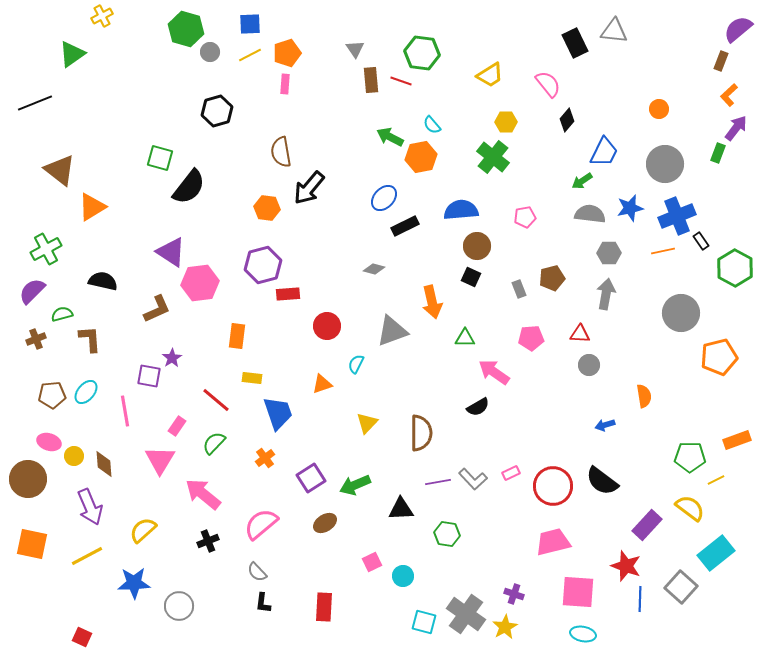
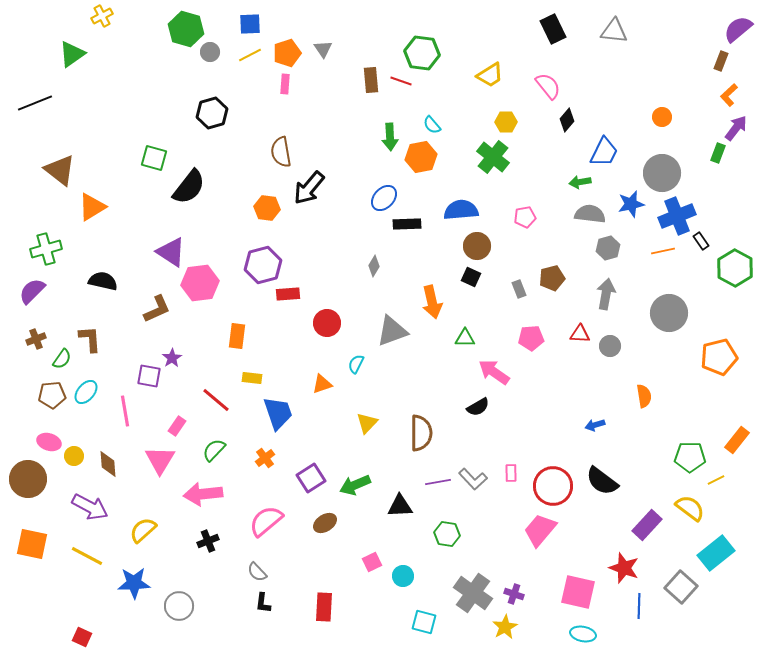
black rectangle at (575, 43): moved 22 px left, 14 px up
gray triangle at (355, 49): moved 32 px left
pink semicircle at (548, 84): moved 2 px down
orange circle at (659, 109): moved 3 px right, 8 px down
black hexagon at (217, 111): moved 5 px left, 2 px down
green arrow at (390, 137): rotated 120 degrees counterclockwise
green square at (160, 158): moved 6 px left
gray circle at (665, 164): moved 3 px left, 9 px down
green arrow at (582, 181): moved 2 px left, 1 px down; rotated 25 degrees clockwise
blue star at (630, 208): moved 1 px right, 4 px up
black rectangle at (405, 226): moved 2 px right, 2 px up; rotated 24 degrees clockwise
green cross at (46, 249): rotated 12 degrees clockwise
gray hexagon at (609, 253): moved 1 px left, 5 px up; rotated 15 degrees counterclockwise
gray diamond at (374, 269): moved 3 px up; rotated 75 degrees counterclockwise
gray circle at (681, 313): moved 12 px left
green semicircle at (62, 314): moved 45 px down; rotated 140 degrees clockwise
red circle at (327, 326): moved 3 px up
gray circle at (589, 365): moved 21 px right, 19 px up
blue arrow at (605, 425): moved 10 px left
orange rectangle at (737, 440): rotated 32 degrees counterclockwise
green semicircle at (214, 443): moved 7 px down
brown diamond at (104, 464): moved 4 px right
pink rectangle at (511, 473): rotated 66 degrees counterclockwise
pink arrow at (203, 494): rotated 45 degrees counterclockwise
purple arrow at (90, 507): rotated 39 degrees counterclockwise
black triangle at (401, 509): moved 1 px left, 3 px up
pink semicircle at (261, 524): moved 5 px right, 3 px up
pink trapezoid at (553, 542): moved 13 px left, 12 px up; rotated 36 degrees counterclockwise
yellow line at (87, 556): rotated 56 degrees clockwise
red star at (626, 566): moved 2 px left, 2 px down
pink square at (578, 592): rotated 9 degrees clockwise
blue line at (640, 599): moved 1 px left, 7 px down
gray cross at (466, 614): moved 7 px right, 21 px up
